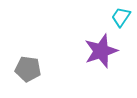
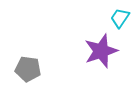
cyan trapezoid: moved 1 px left, 1 px down
